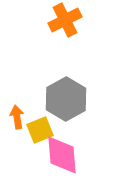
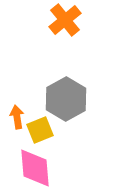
orange cross: rotated 12 degrees counterclockwise
pink diamond: moved 27 px left, 13 px down
